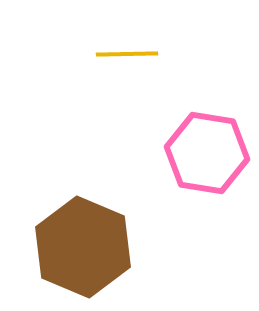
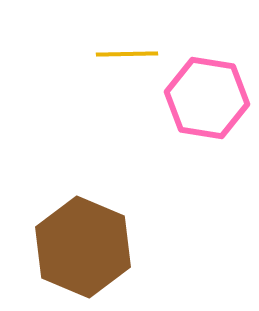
pink hexagon: moved 55 px up
